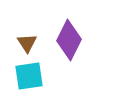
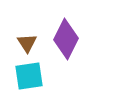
purple diamond: moved 3 px left, 1 px up
